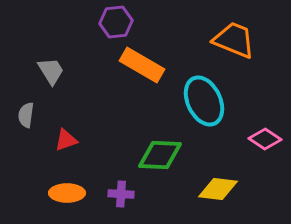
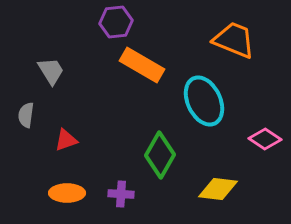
green diamond: rotated 63 degrees counterclockwise
